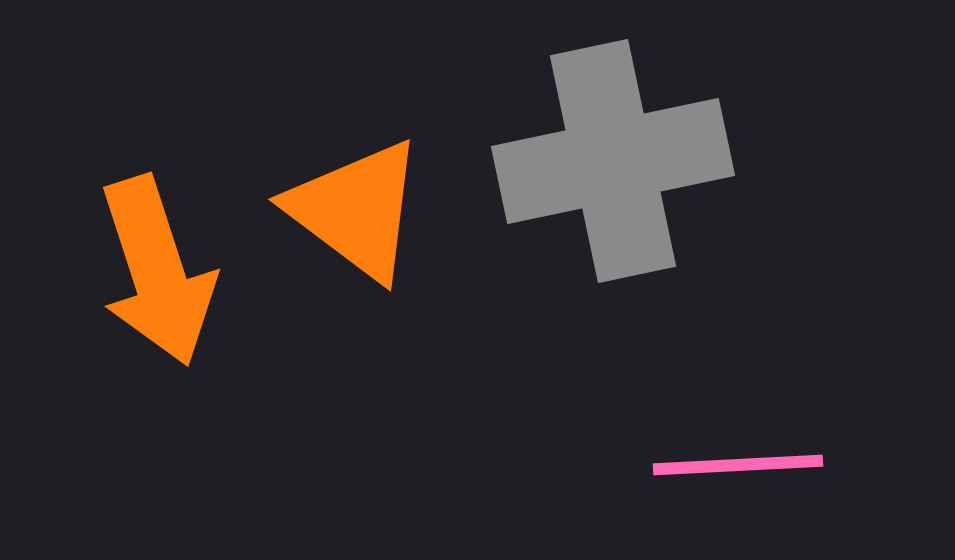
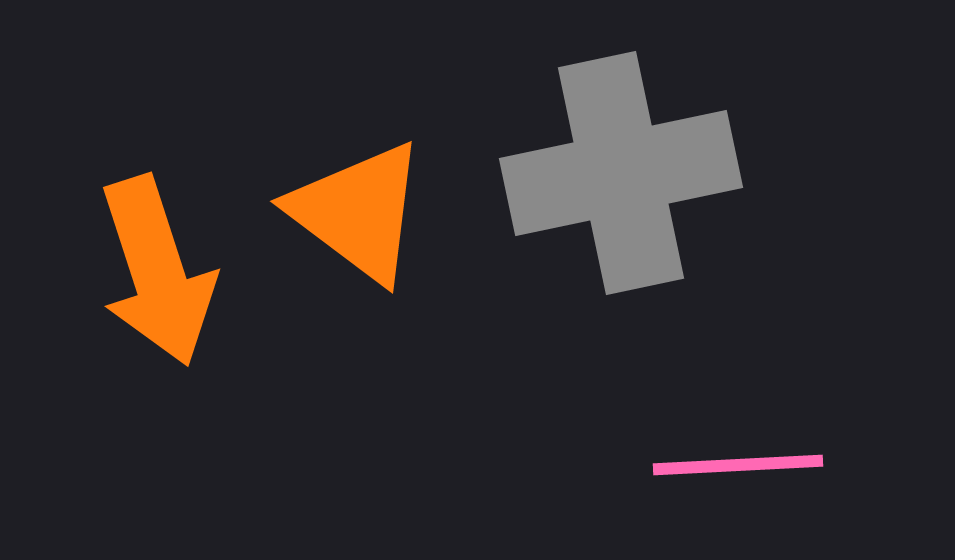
gray cross: moved 8 px right, 12 px down
orange triangle: moved 2 px right, 2 px down
